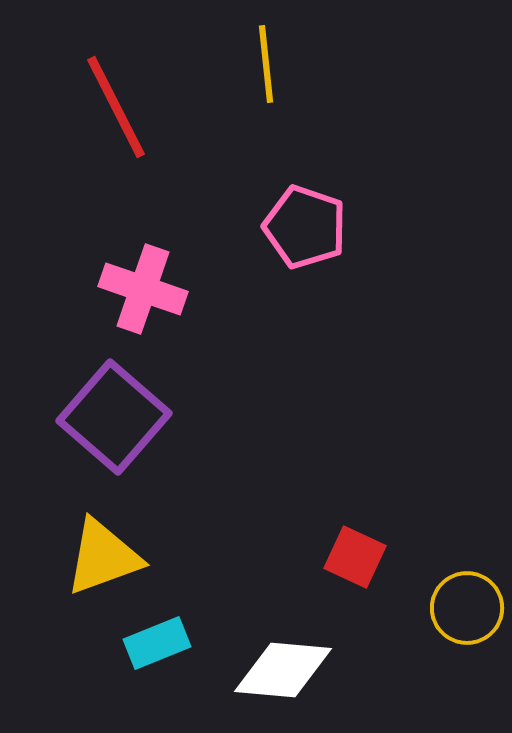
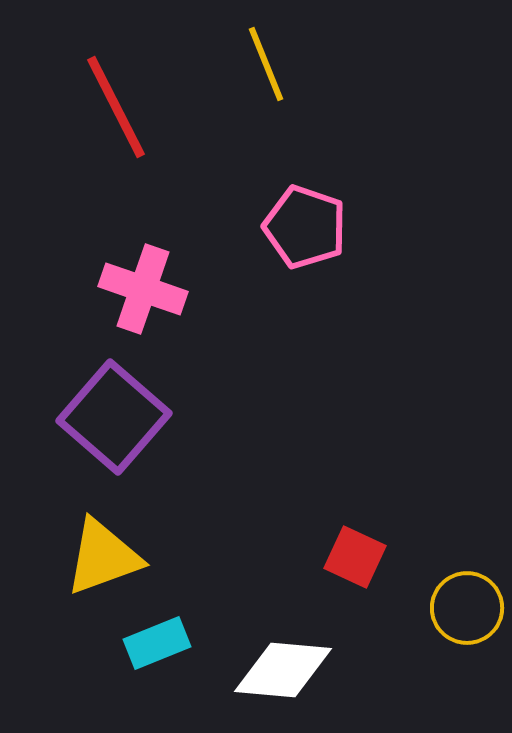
yellow line: rotated 16 degrees counterclockwise
